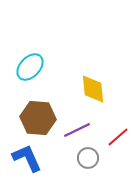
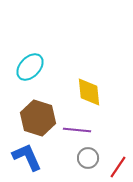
yellow diamond: moved 4 px left, 3 px down
brown hexagon: rotated 12 degrees clockwise
purple line: rotated 32 degrees clockwise
red line: moved 30 px down; rotated 15 degrees counterclockwise
blue L-shape: moved 1 px up
